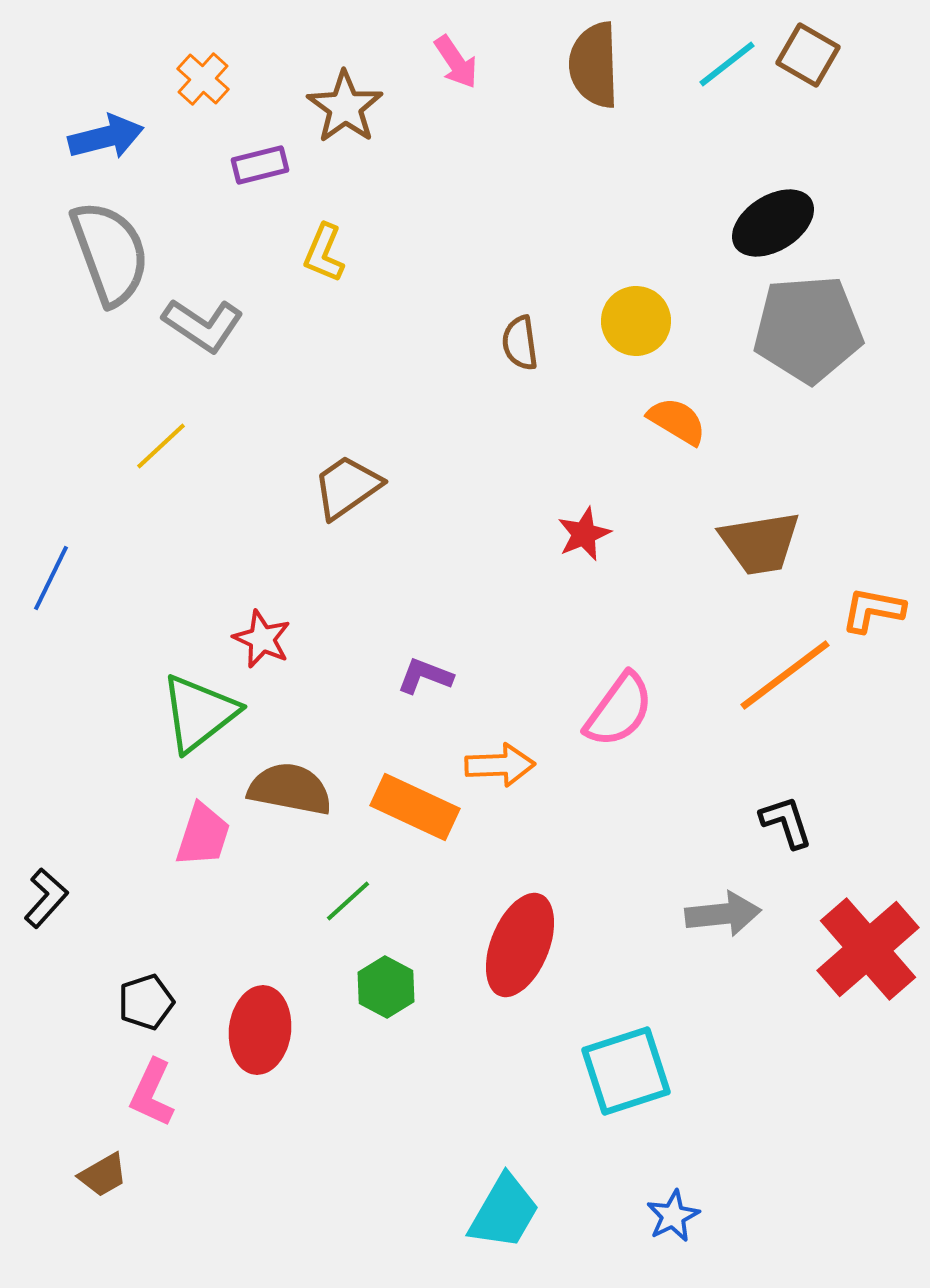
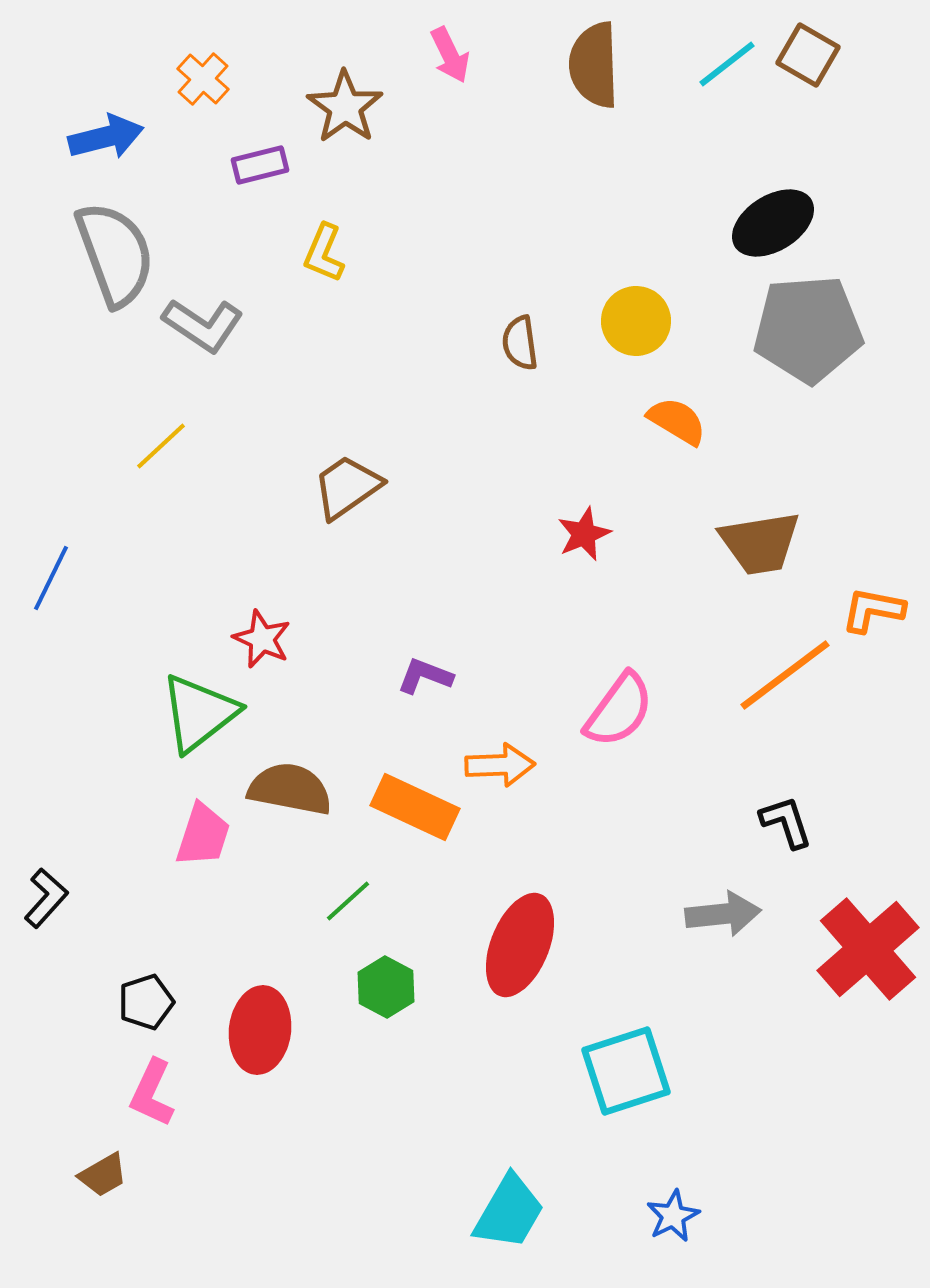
pink arrow at (456, 62): moved 6 px left, 7 px up; rotated 8 degrees clockwise
gray semicircle at (110, 253): moved 5 px right, 1 px down
cyan trapezoid at (504, 1212): moved 5 px right
